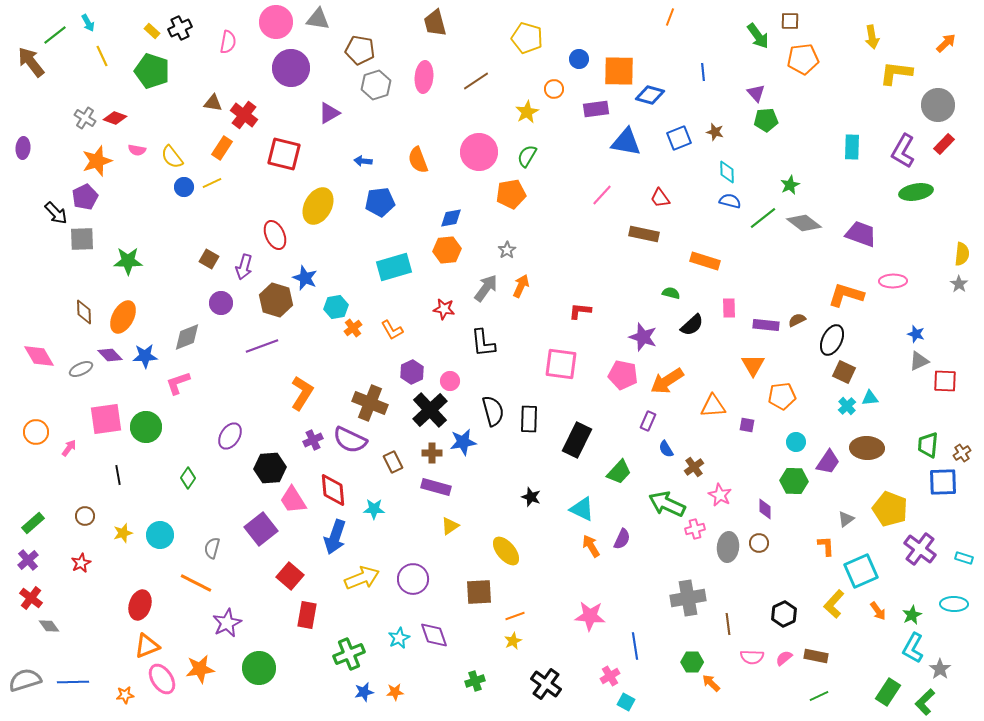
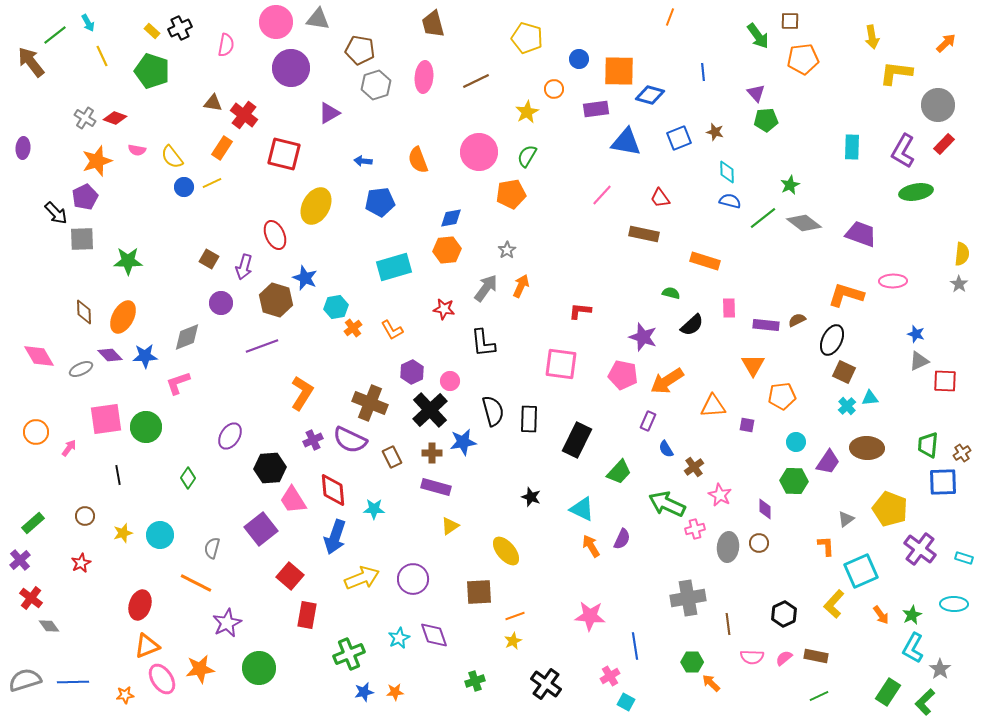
brown trapezoid at (435, 23): moved 2 px left, 1 px down
pink semicircle at (228, 42): moved 2 px left, 3 px down
brown line at (476, 81): rotated 8 degrees clockwise
yellow ellipse at (318, 206): moved 2 px left
brown rectangle at (393, 462): moved 1 px left, 5 px up
purple cross at (28, 560): moved 8 px left
orange arrow at (878, 611): moved 3 px right, 4 px down
